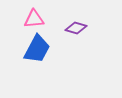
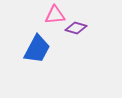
pink triangle: moved 21 px right, 4 px up
